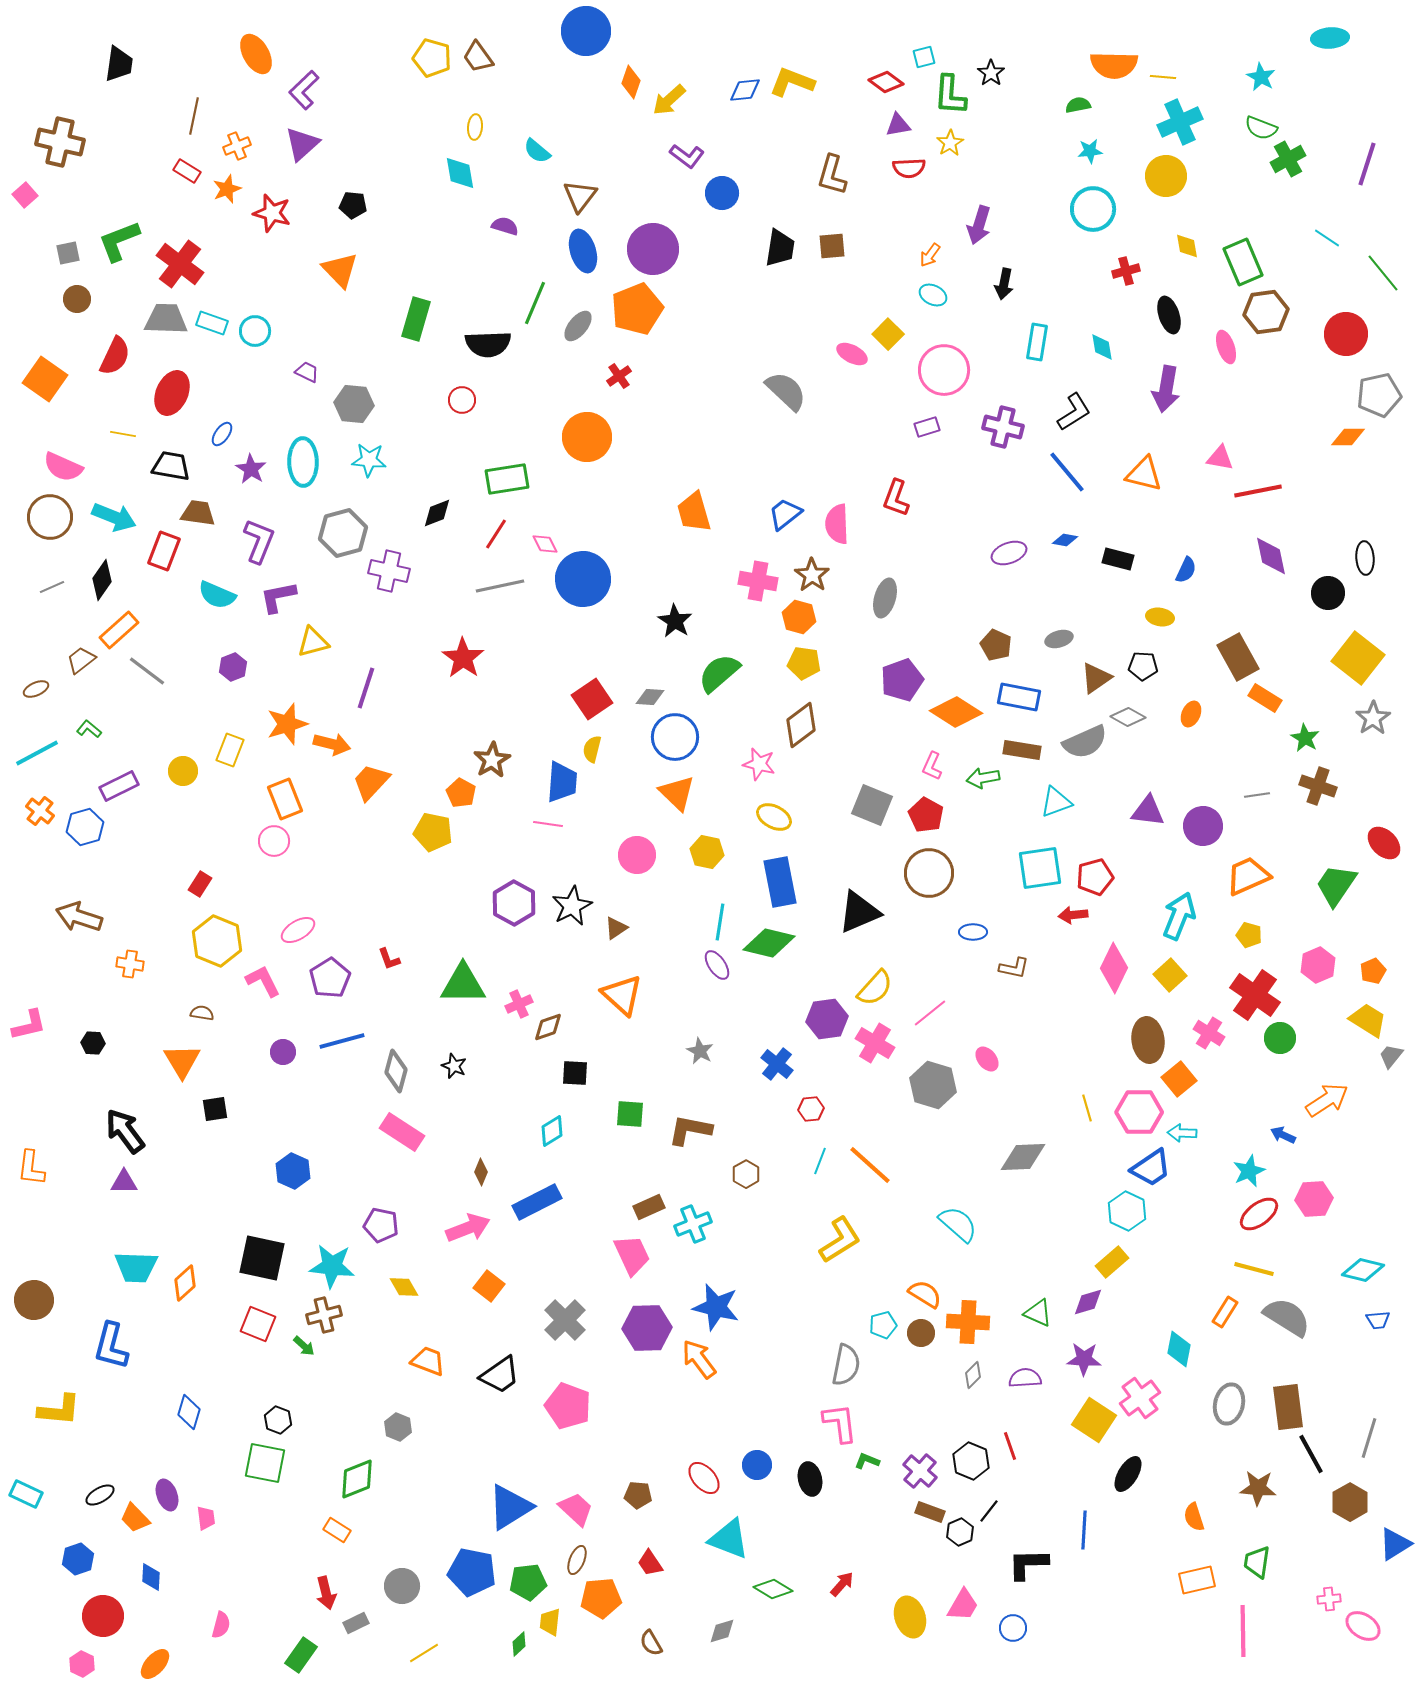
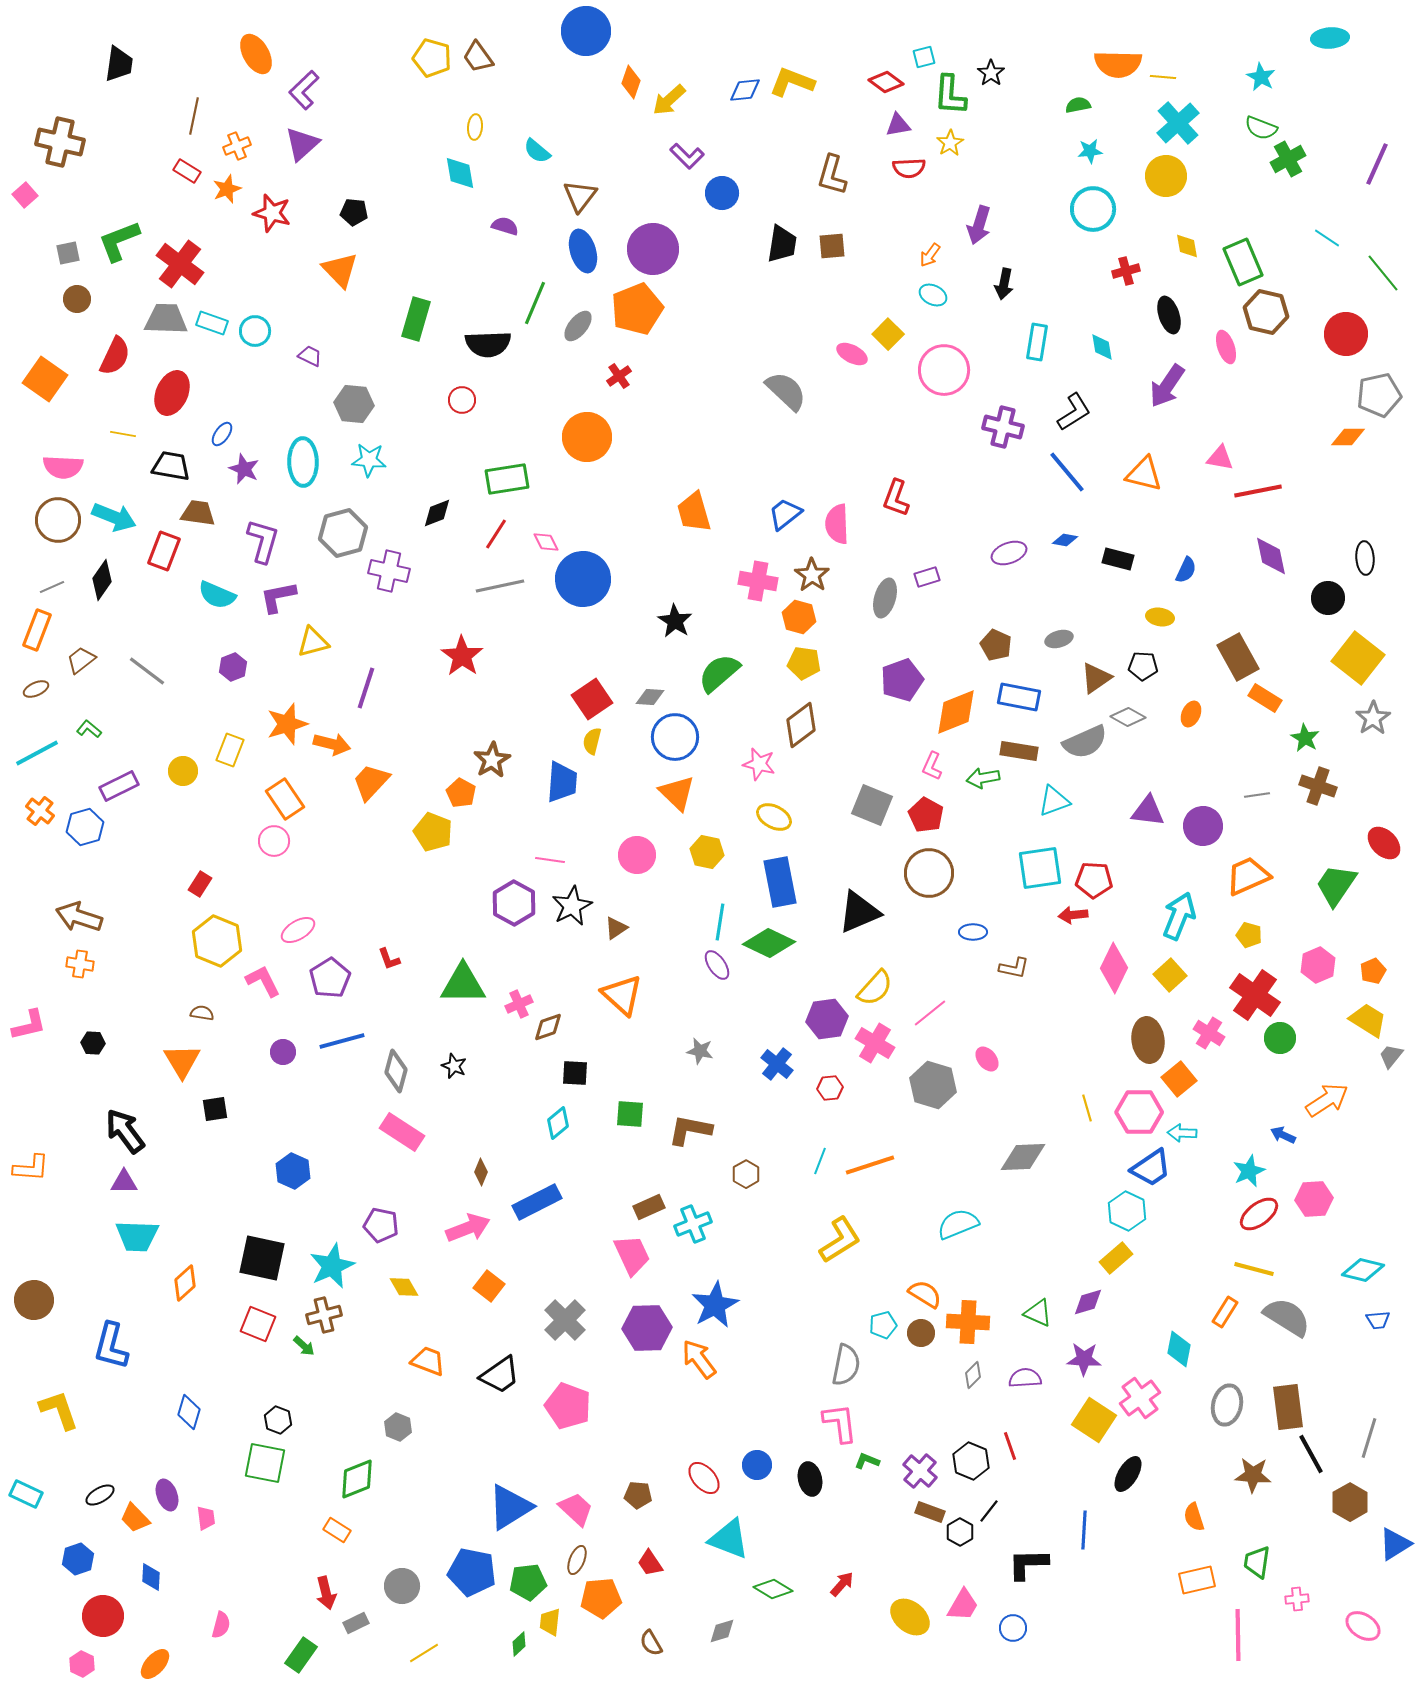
orange semicircle at (1114, 65): moved 4 px right, 1 px up
cyan cross at (1180, 122): moved 2 px left, 1 px down; rotated 18 degrees counterclockwise
purple L-shape at (687, 156): rotated 8 degrees clockwise
purple line at (1367, 164): moved 10 px right; rotated 6 degrees clockwise
black pentagon at (353, 205): moved 1 px right, 7 px down
black trapezoid at (780, 248): moved 2 px right, 4 px up
brown hexagon at (1266, 312): rotated 21 degrees clockwise
purple trapezoid at (307, 372): moved 3 px right, 16 px up
purple arrow at (1166, 389): moved 1 px right, 3 px up; rotated 24 degrees clockwise
purple rectangle at (927, 427): moved 150 px down
pink semicircle at (63, 467): rotated 21 degrees counterclockwise
purple star at (251, 469): moved 7 px left; rotated 8 degrees counterclockwise
brown circle at (50, 517): moved 8 px right, 3 px down
purple L-shape at (259, 541): moved 4 px right; rotated 6 degrees counterclockwise
pink diamond at (545, 544): moved 1 px right, 2 px up
black circle at (1328, 593): moved 5 px down
orange rectangle at (119, 630): moved 82 px left; rotated 27 degrees counterclockwise
red star at (463, 658): moved 1 px left, 2 px up
orange diamond at (956, 712): rotated 54 degrees counterclockwise
yellow semicircle at (592, 749): moved 8 px up
brown rectangle at (1022, 750): moved 3 px left, 1 px down
orange rectangle at (285, 799): rotated 12 degrees counterclockwise
cyan triangle at (1056, 802): moved 2 px left, 1 px up
pink line at (548, 824): moved 2 px right, 36 px down
yellow pentagon at (433, 832): rotated 9 degrees clockwise
red pentagon at (1095, 877): moved 1 px left, 3 px down; rotated 18 degrees clockwise
green diamond at (769, 943): rotated 12 degrees clockwise
orange cross at (130, 964): moved 50 px left
gray star at (700, 1051): rotated 16 degrees counterclockwise
red hexagon at (811, 1109): moved 19 px right, 21 px up
cyan diamond at (552, 1131): moved 6 px right, 8 px up; rotated 8 degrees counterclockwise
orange line at (870, 1165): rotated 60 degrees counterclockwise
orange L-shape at (31, 1168): rotated 93 degrees counterclockwise
cyan semicircle at (958, 1224): rotated 63 degrees counterclockwise
yellow rectangle at (1112, 1262): moved 4 px right, 4 px up
cyan star at (332, 1266): rotated 30 degrees counterclockwise
cyan trapezoid at (136, 1267): moved 1 px right, 31 px up
blue star at (716, 1307): moved 1 px left, 2 px up; rotated 30 degrees clockwise
gray ellipse at (1229, 1404): moved 2 px left, 1 px down
yellow L-shape at (59, 1410): rotated 114 degrees counterclockwise
brown star at (1258, 1488): moved 5 px left, 13 px up
black hexagon at (960, 1532): rotated 8 degrees counterclockwise
pink cross at (1329, 1599): moved 32 px left
yellow ellipse at (910, 1617): rotated 33 degrees counterclockwise
pink line at (1243, 1631): moved 5 px left, 4 px down
